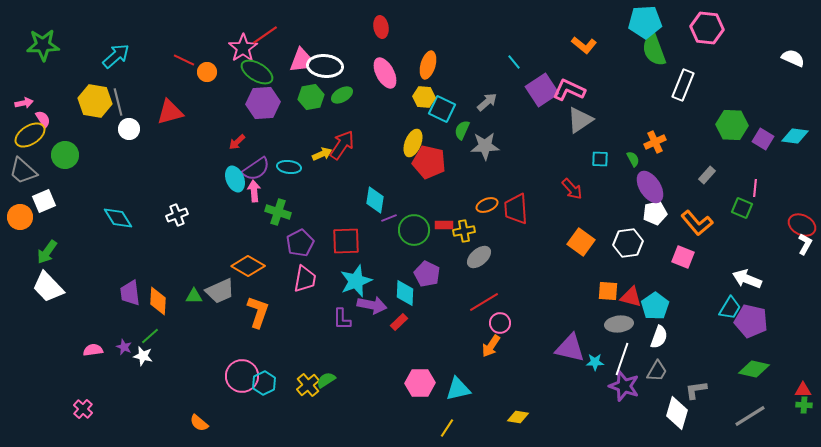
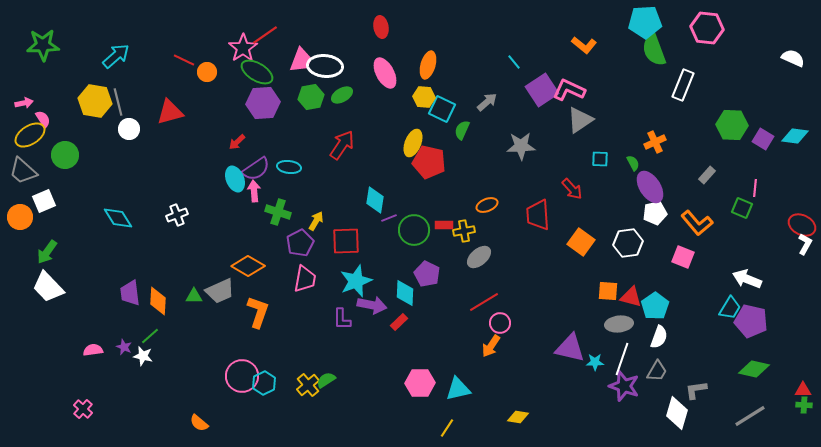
gray star at (485, 146): moved 36 px right
yellow arrow at (322, 154): moved 6 px left, 67 px down; rotated 36 degrees counterclockwise
green semicircle at (633, 159): moved 4 px down
red trapezoid at (516, 209): moved 22 px right, 6 px down
